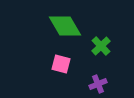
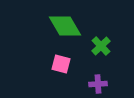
purple cross: rotated 18 degrees clockwise
